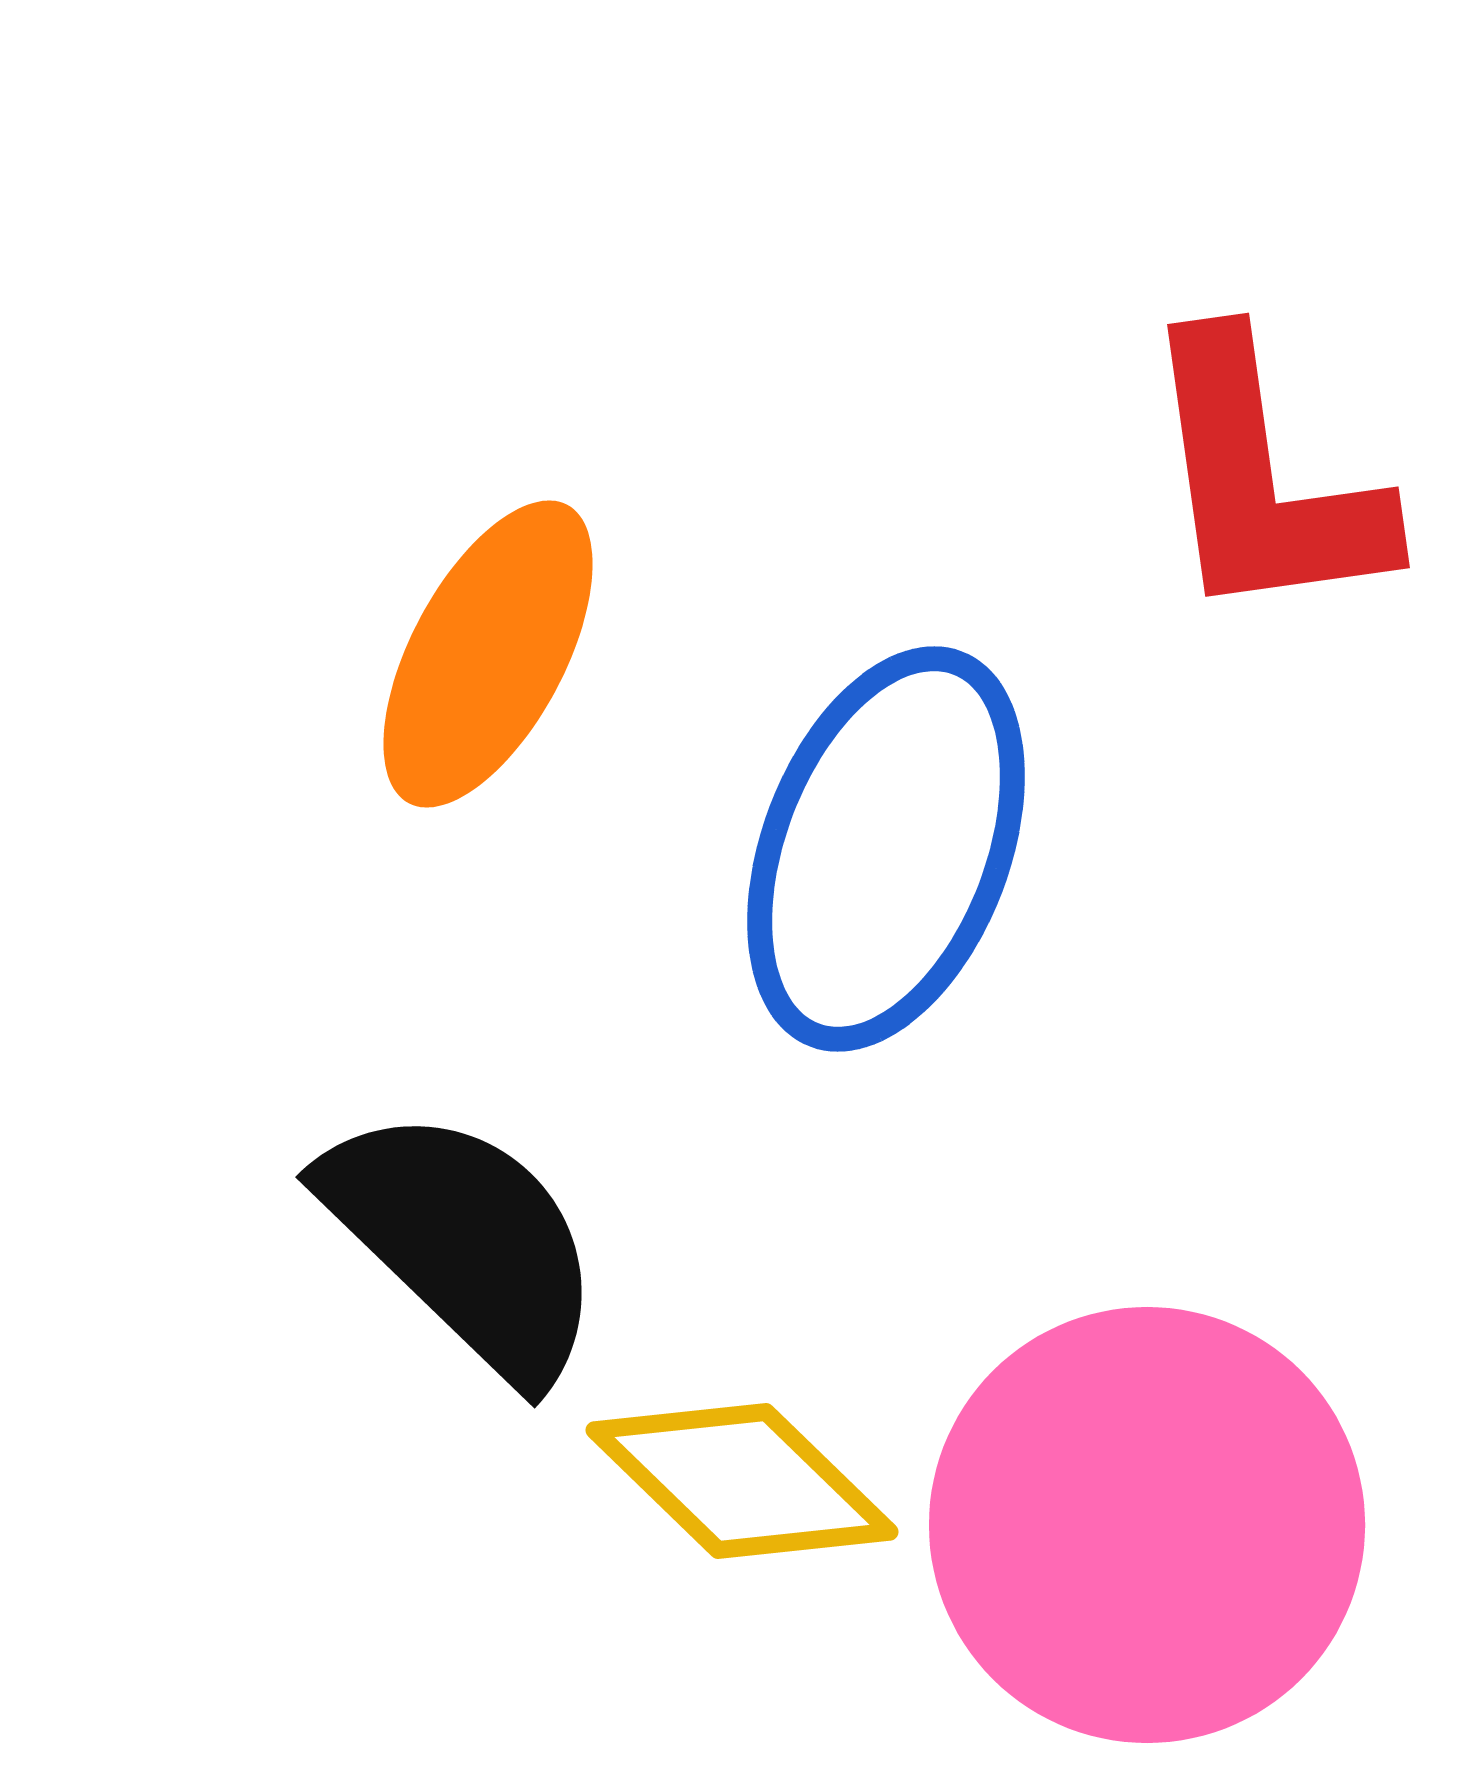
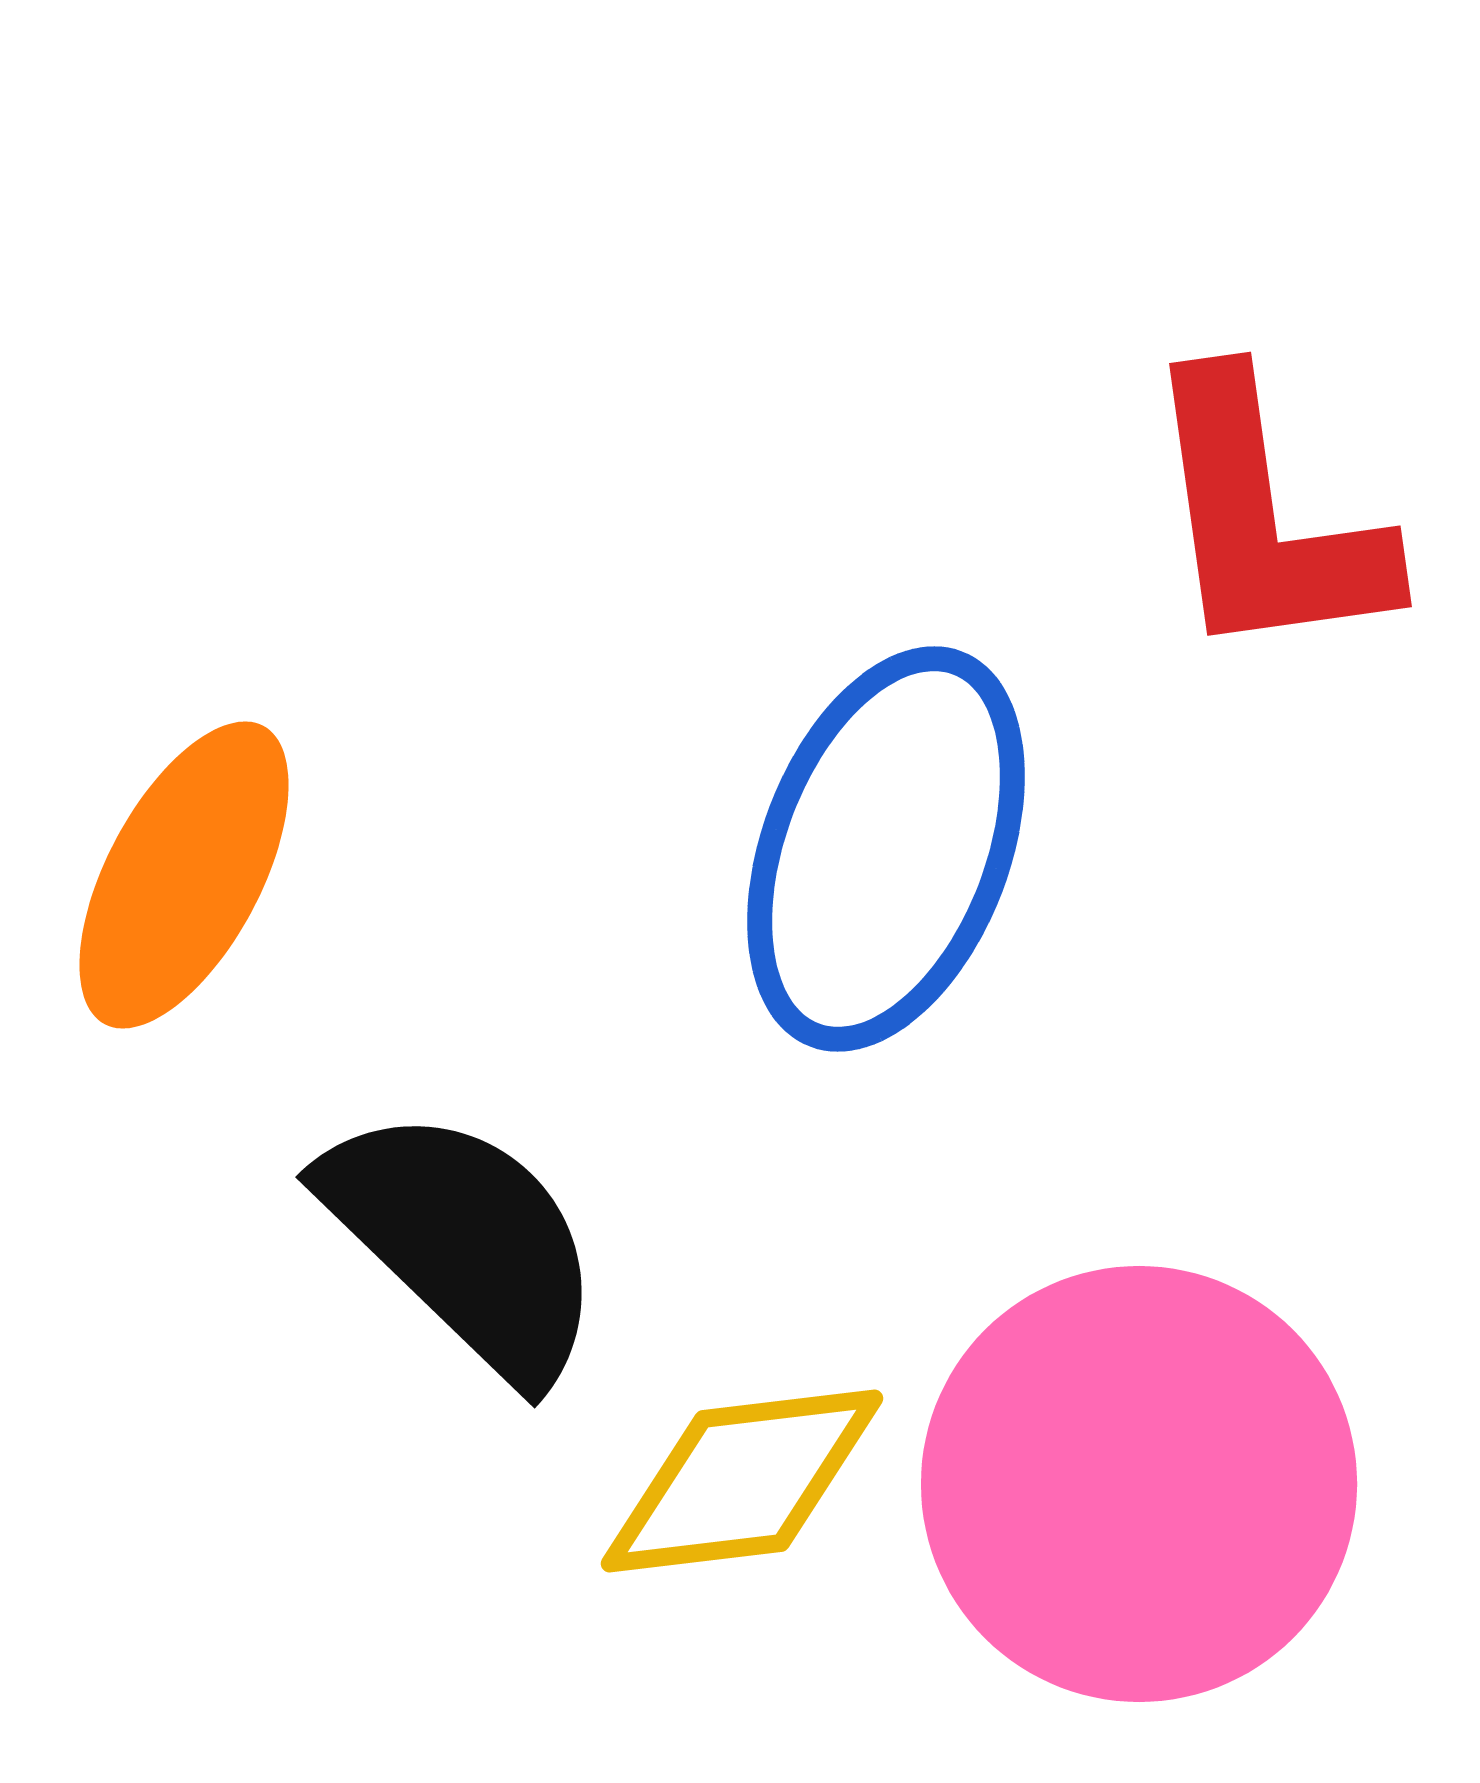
red L-shape: moved 2 px right, 39 px down
orange ellipse: moved 304 px left, 221 px down
yellow diamond: rotated 51 degrees counterclockwise
pink circle: moved 8 px left, 41 px up
